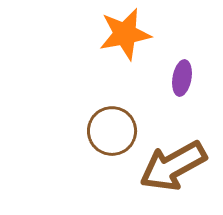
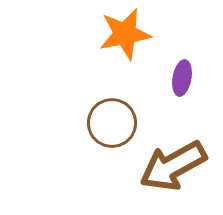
brown circle: moved 8 px up
